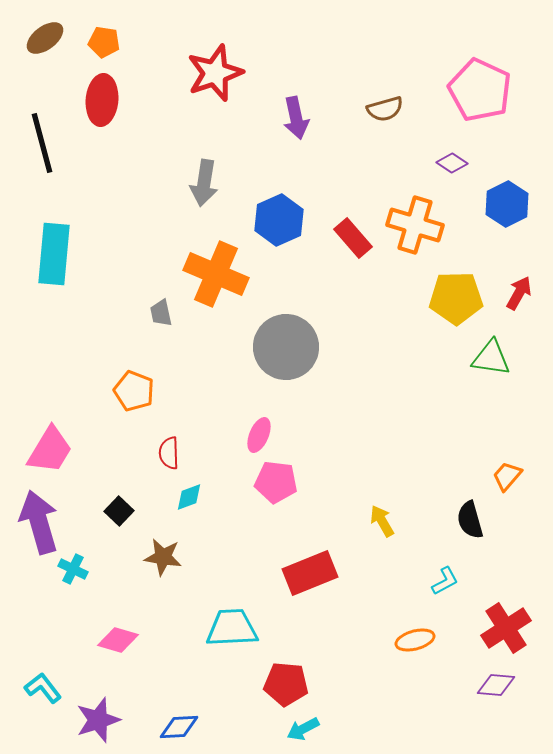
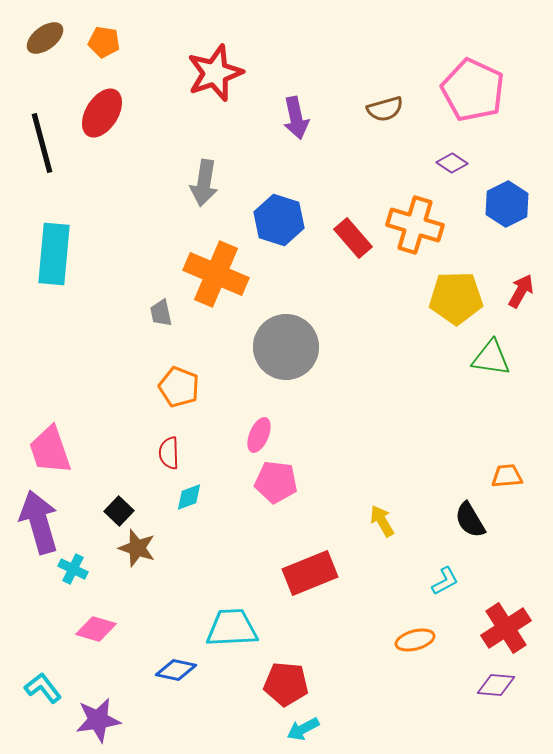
pink pentagon at (480, 90): moved 7 px left
red ellipse at (102, 100): moved 13 px down; rotated 27 degrees clockwise
blue hexagon at (279, 220): rotated 18 degrees counterclockwise
red arrow at (519, 293): moved 2 px right, 2 px up
orange pentagon at (134, 391): moved 45 px right, 4 px up
pink trapezoid at (50, 450): rotated 130 degrees clockwise
orange trapezoid at (507, 476): rotated 44 degrees clockwise
black semicircle at (470, 520): rotated 15 degrees counterclockwise
brown star at (163, 557): moved 26 px left, 9 px up; rotated 9 degrees clockwise
pink diamond at (118, 640): moved 22 px left, 11 px up
purple star at (98, 720): rotated 9 degrees clockwise
blue diamond at (179, 727): moved 3 px left, 57 px up; rotated 15 degrees clockwise
